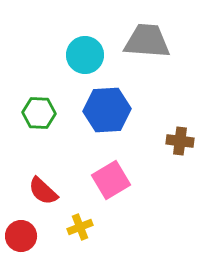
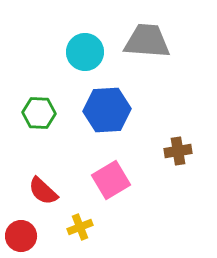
cyan circle: moved 3 px up
brown cross: moved 2 px left, 10 px down; rotated 16 degrees counterclockwise
